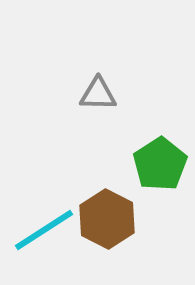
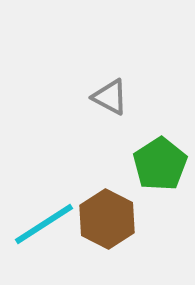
gray triangle: moved 12 px right, 3 px down; rotated 27 degrees clockwise
cyan line: moved 6 px up
